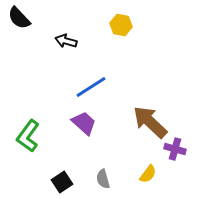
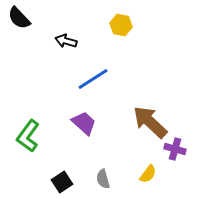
blue line: moved 2 px right, 8 px up
